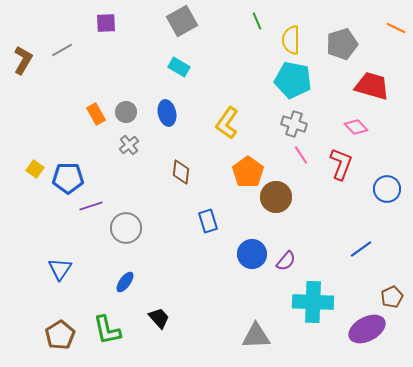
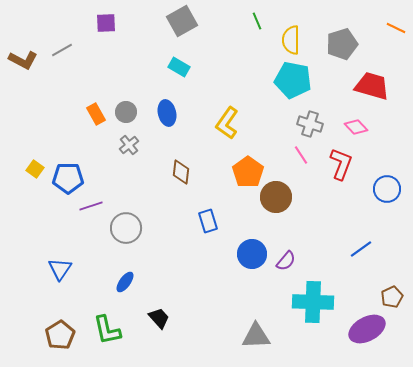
brown L-shape at (23, 60): rotated 88 degrees clockwise
gray cross at (294, 124): moved 16 px right
